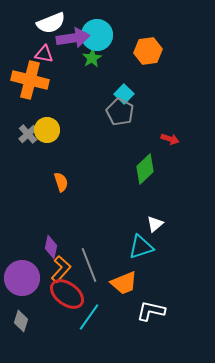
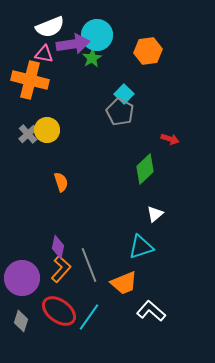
white semicircle: moved 1 px left, 4 px down
purple arrow: moved 6 px down
white triangle: moved 10 px up
purple diamond: moved 7 px right
red ellipse: moved 8 px left, 17 px down
white L-shape: rotated 28 degrees clockwise
